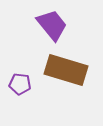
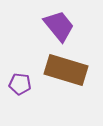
purple trapezoid: moved 7 px right, 1 px down
